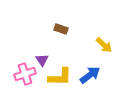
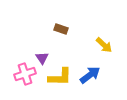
purple triangle: moved 2 px up
